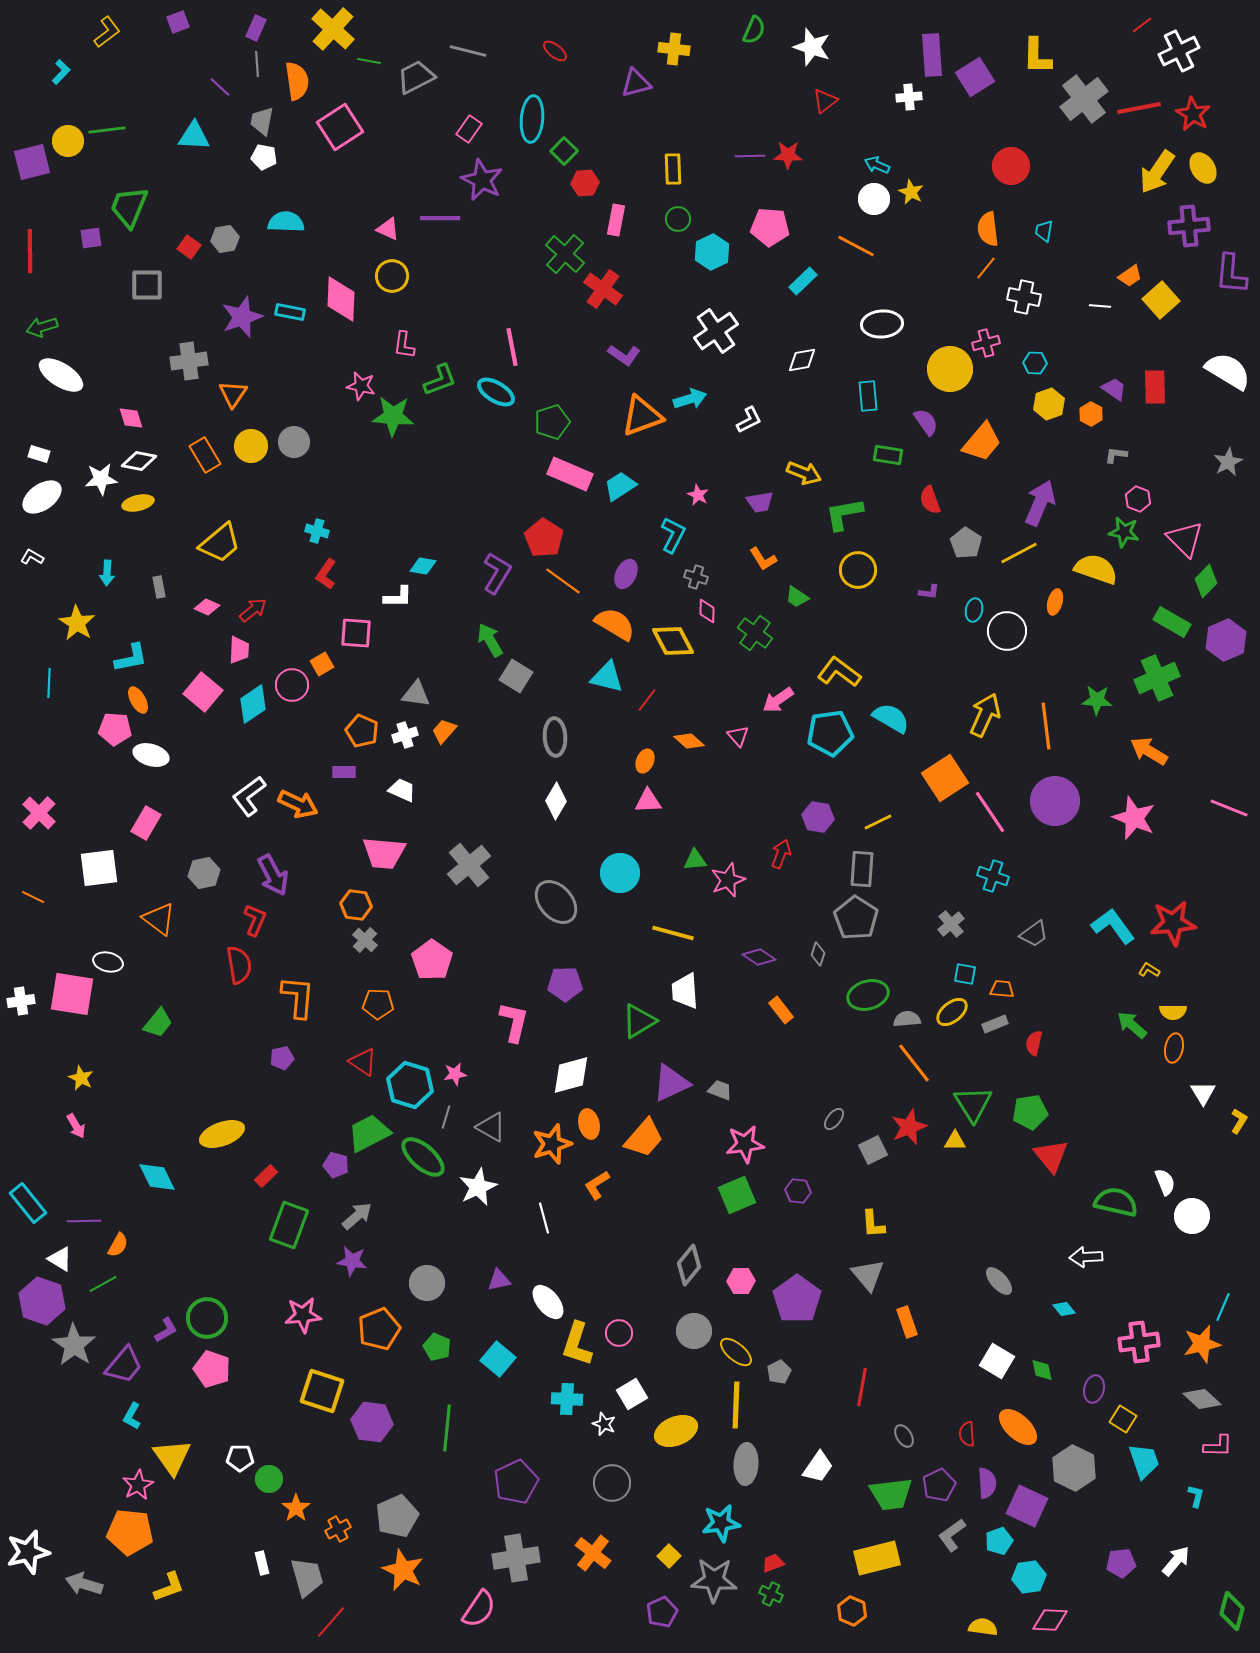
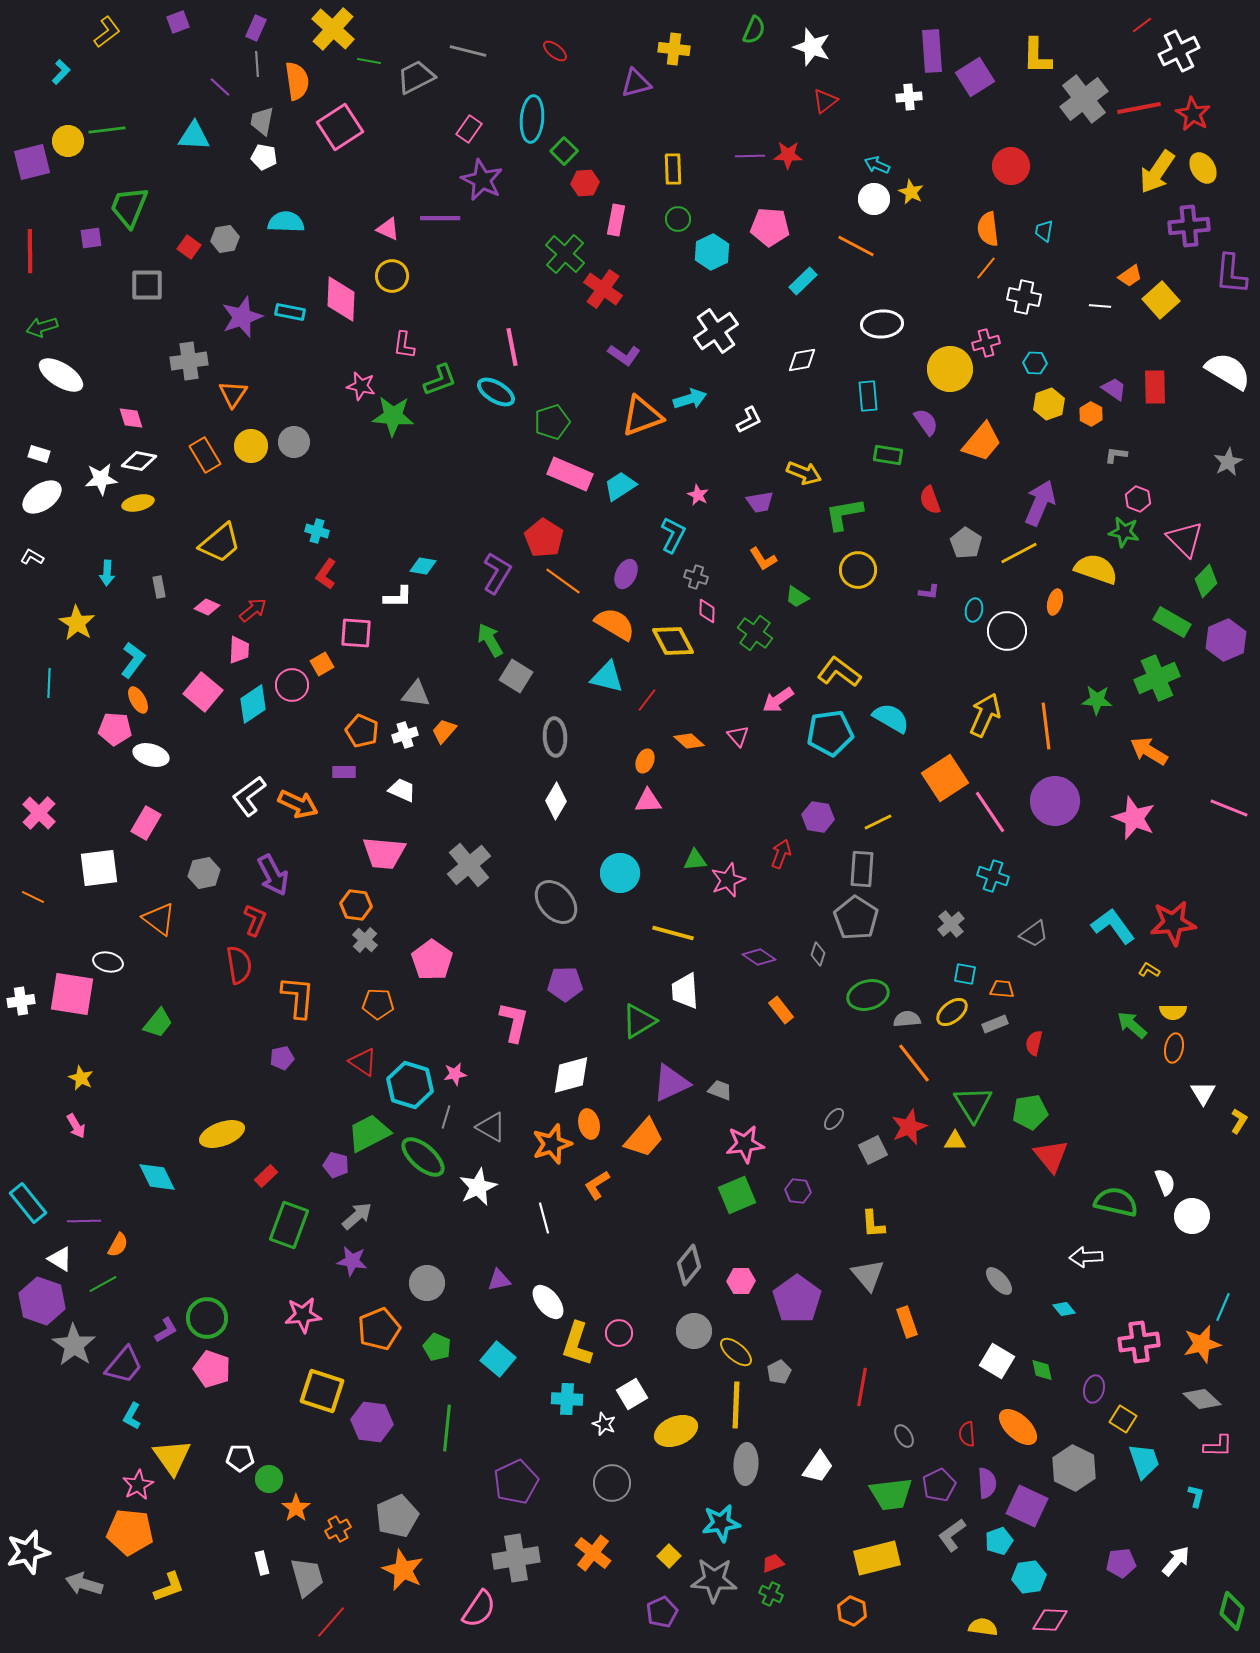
purple rectangle at (932, 55): moved 4 px up
cyan L-shape at (131, 658): moved 2 px right, 2 px down; rotated 42 degrees counterclockwise
